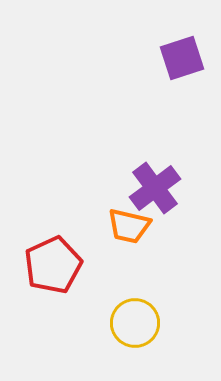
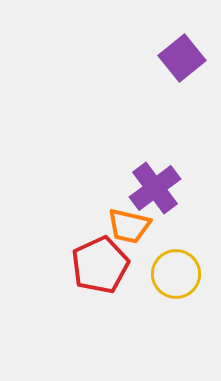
purple square: rotated 21 degrees counterclockwise
red pentagon: moved 47 px right
yellow circle: moved 41 px right, 49 px up
